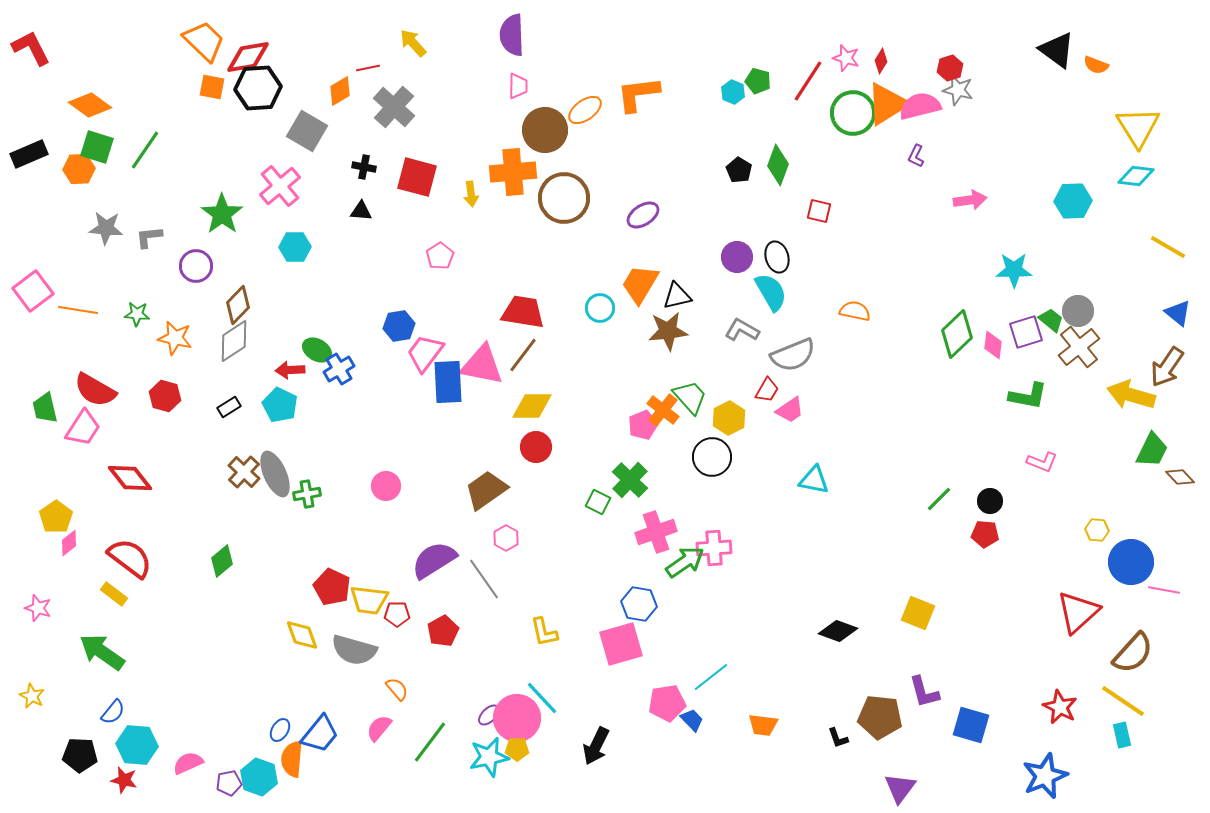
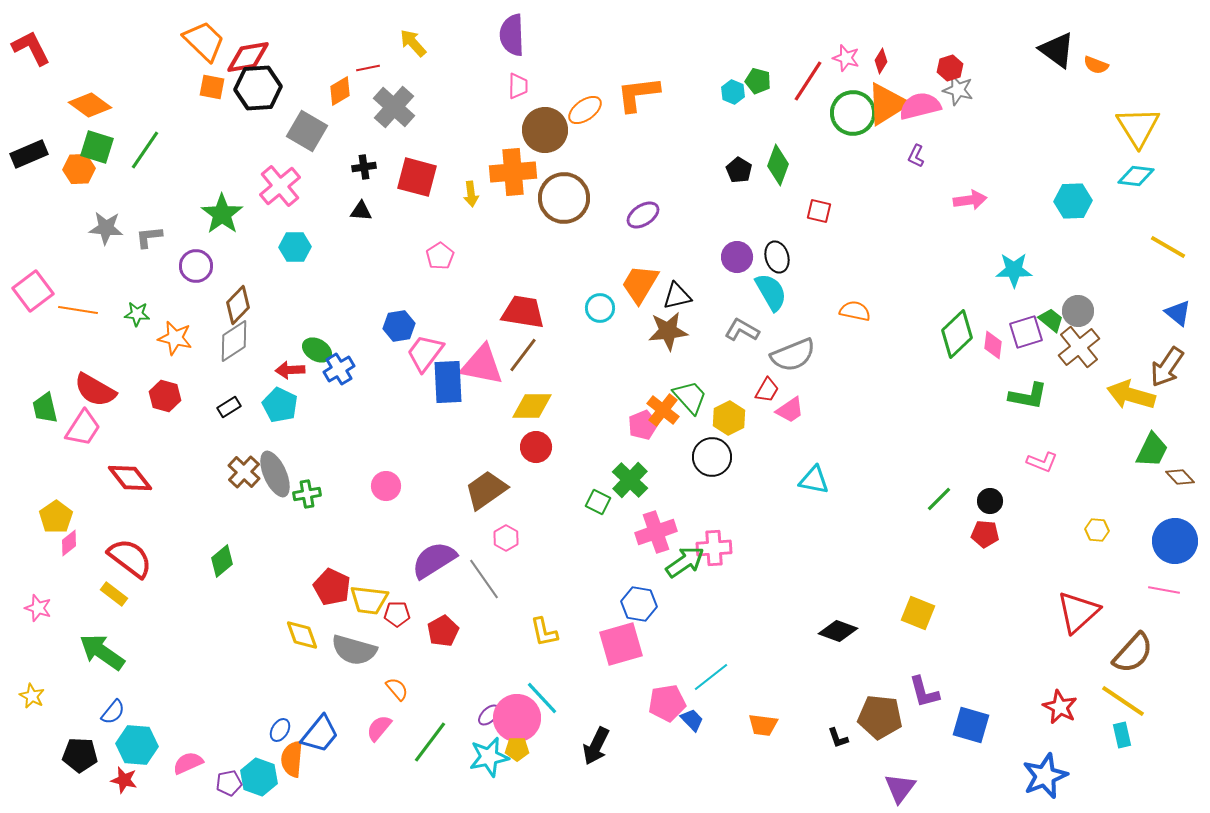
black cross at (364, 167): rotated 20 degrees counterclockwise
blue circle at (1131, 562): moved 44 px right, 21 px up
